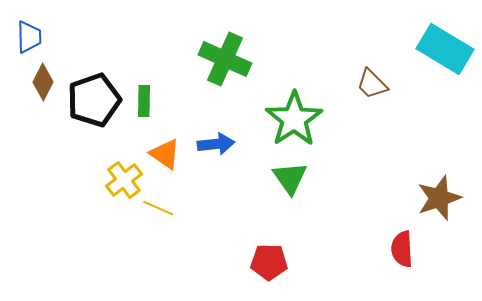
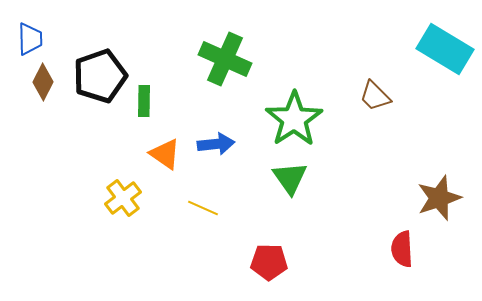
blue trapezoid: moved 1 px right, 2 px down
brown trapezoid: moved 3 px right, 12 px down
black pentagon: moved 6 px right, 24 px up
yellow cross: moved 1 px left, 18 px down
yellow line: moved 45 px right
